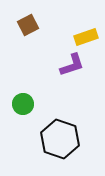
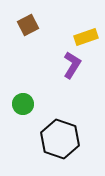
purple L-shape: rotated 40 degrees counterclockwise
